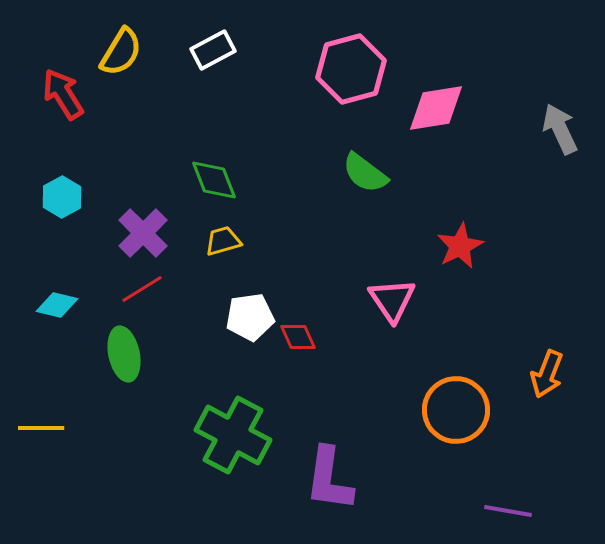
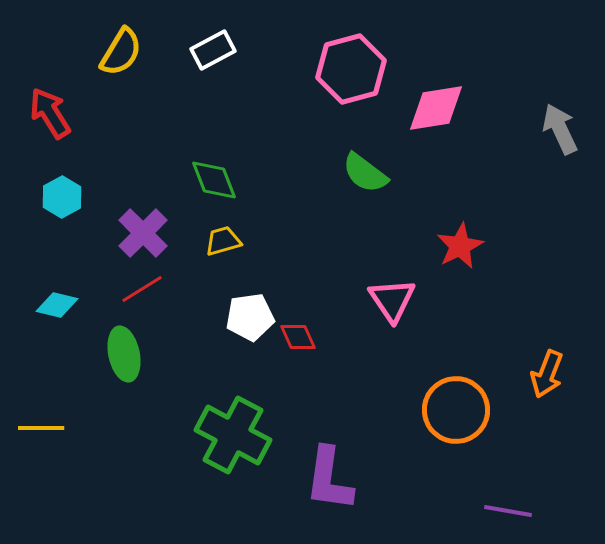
red arrow: moved 13 px left, 19 px down
